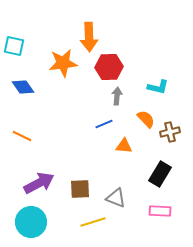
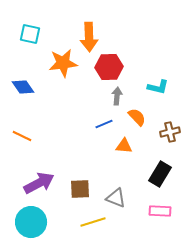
cyan square: moved 16 px right, 12 px up
orange semicircle: moved 9 px left, 2 px up
